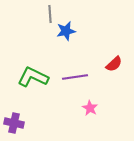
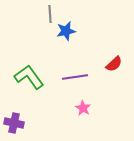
green L-shape: moved 4 px left; rotated 28 degrees clockwise
pink star: moved 7 px left
